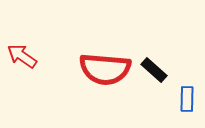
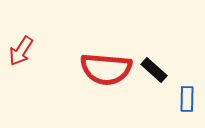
red arrow: moved 1 px left, 5 px up; rotated 92 degrees counterclockwise
red semicircle: moved 1 px right
